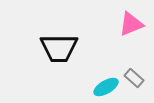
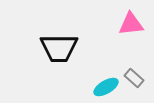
pink triangle: rotated 16 degrees clockwise
